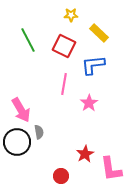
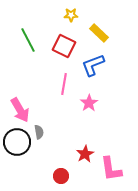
blue L-shape: rotated 15 degrees counterclockwise
pink arrow: moved 1 px left
